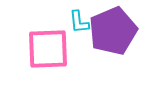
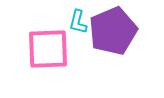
cyan L-shape: moved 1 px left; rotated 20 degrees clockwise
